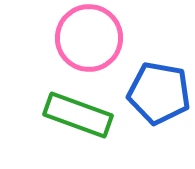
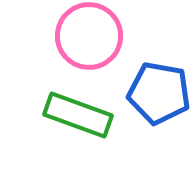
pink circle: moved 2 px up
